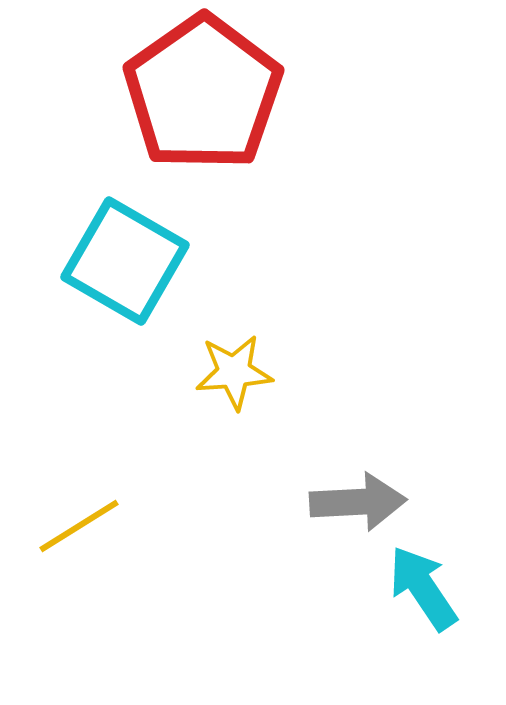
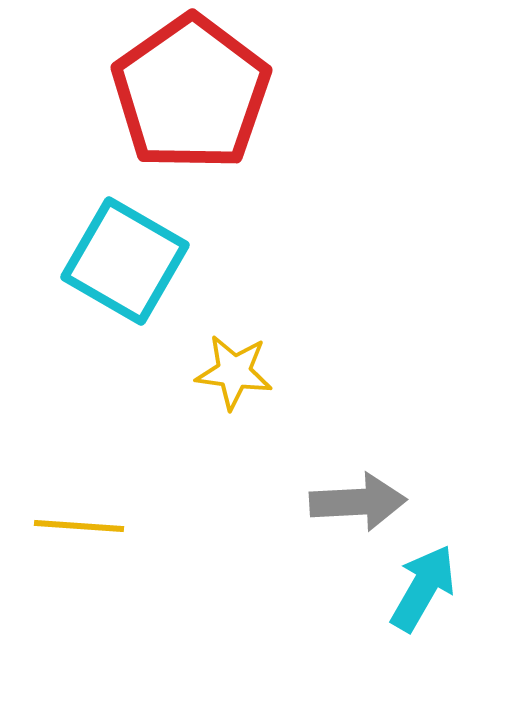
red pentagon: moved 12 px left
yellow star: rotated 12 degrees clockwise
yellow line: rotated 36 degrees clockwise
cyan arrow: rotated 64 degrees clockwise
